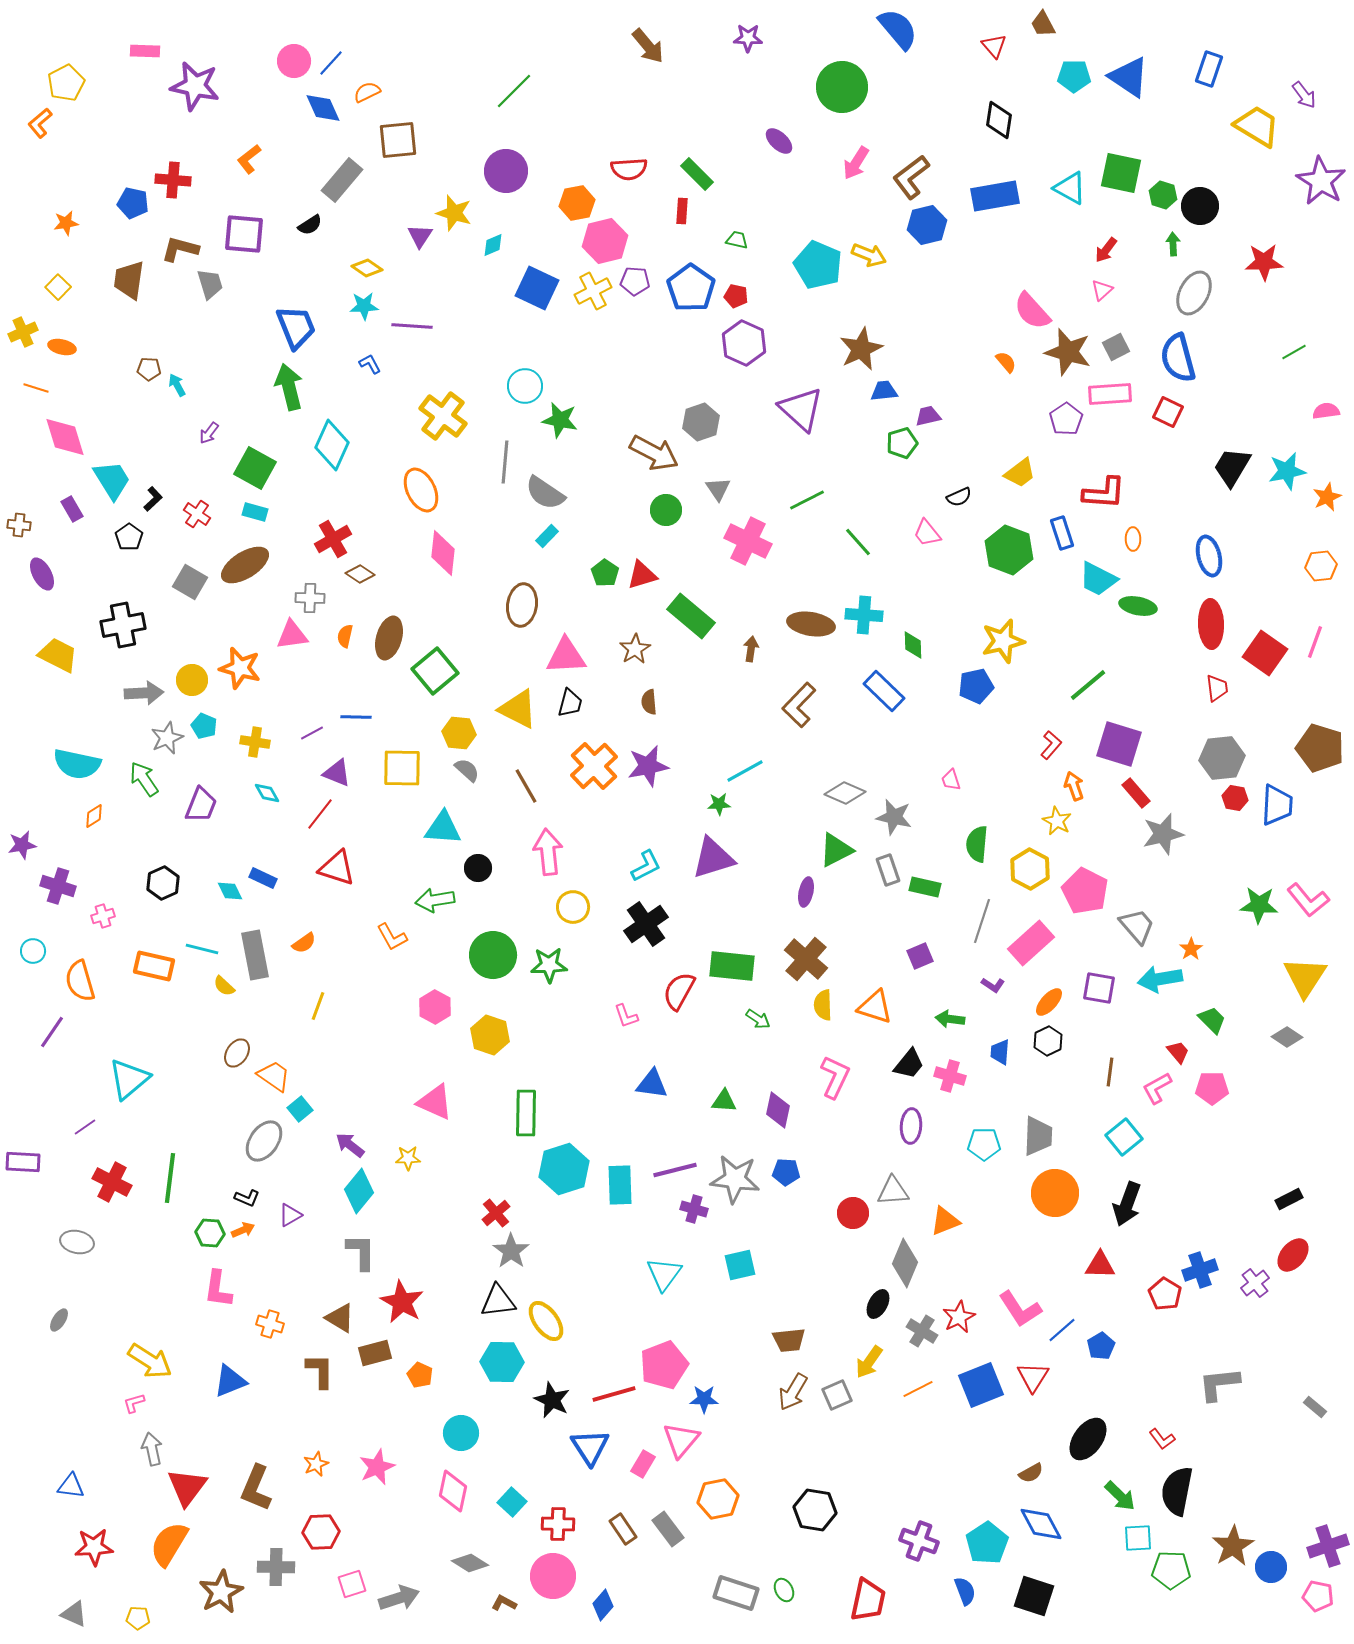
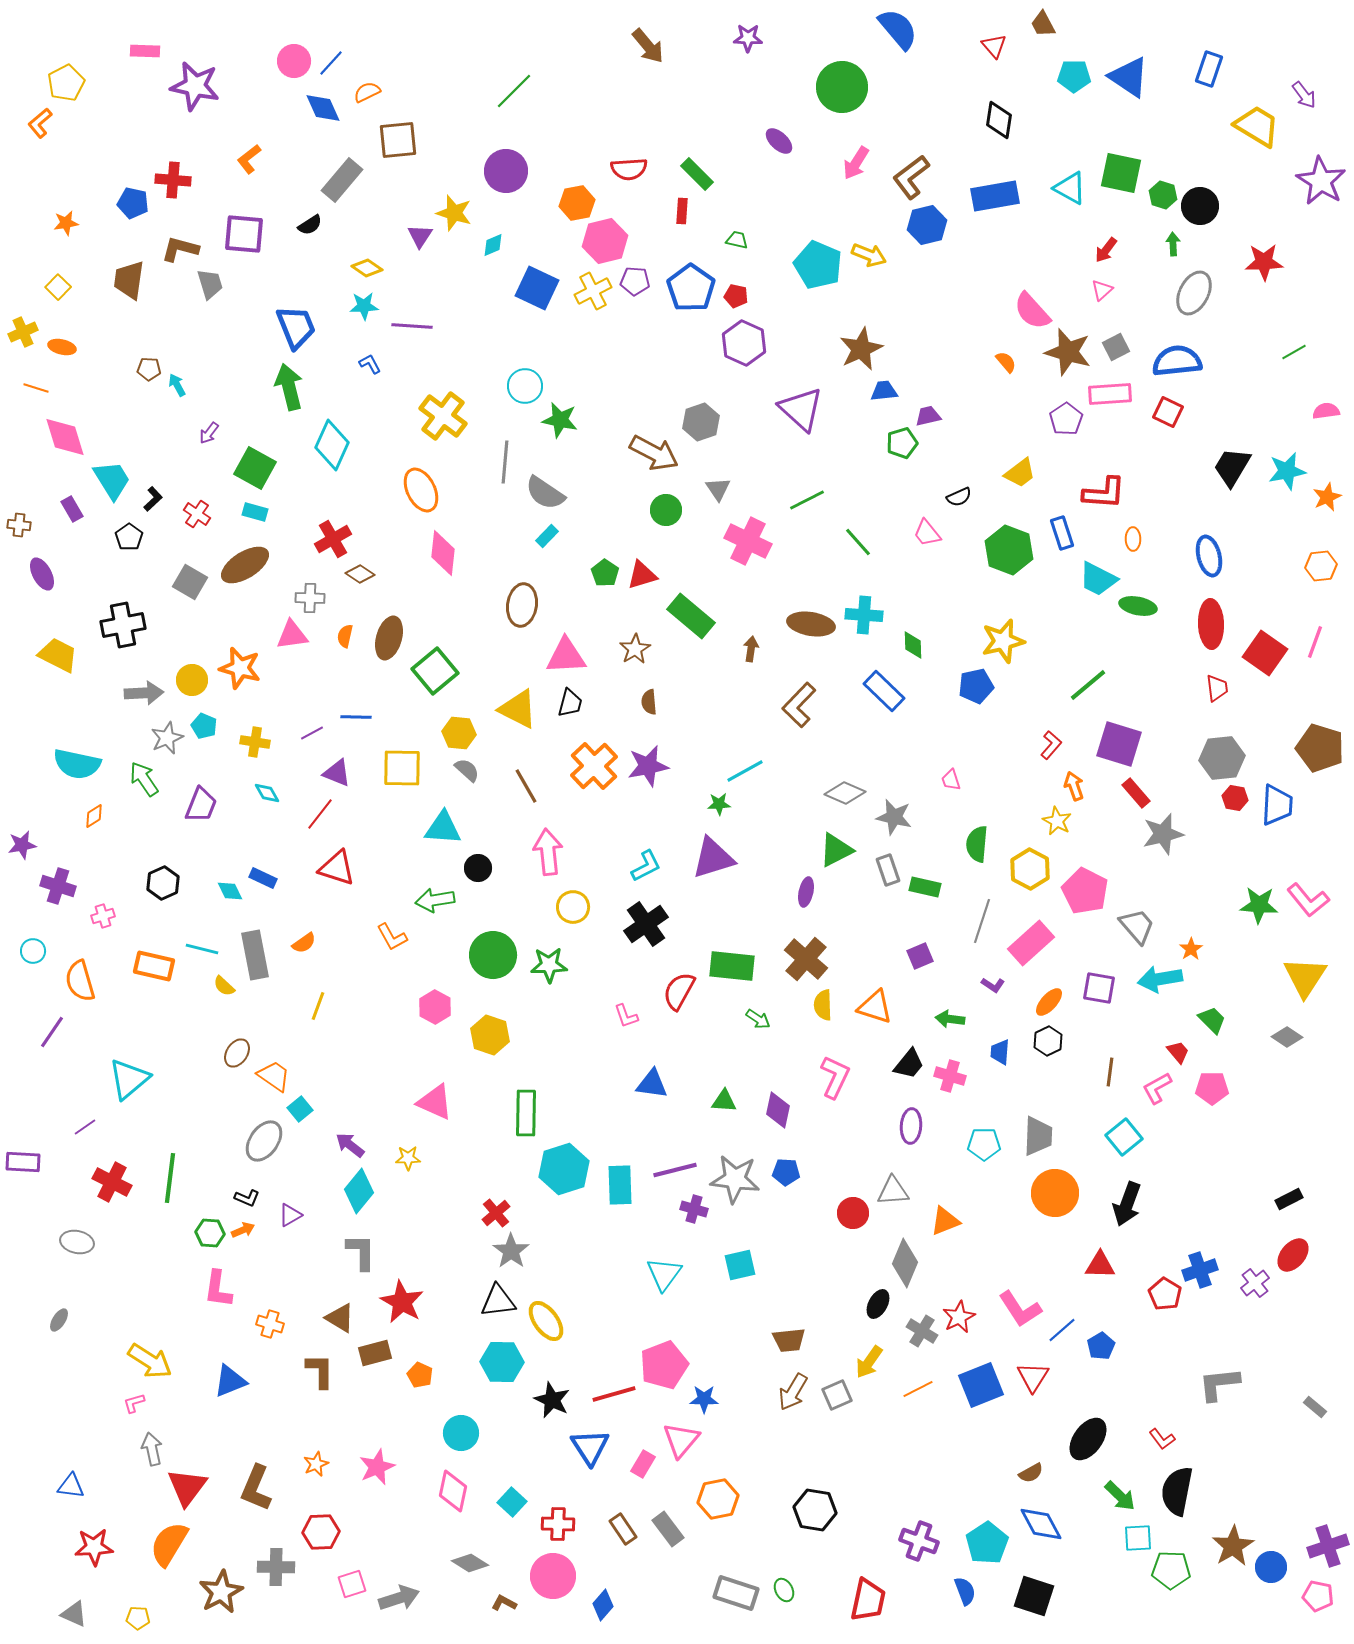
blue semicircle at (1178, 358): moved 1 px left, 3 px down; rotated 99 degrees clockwise
